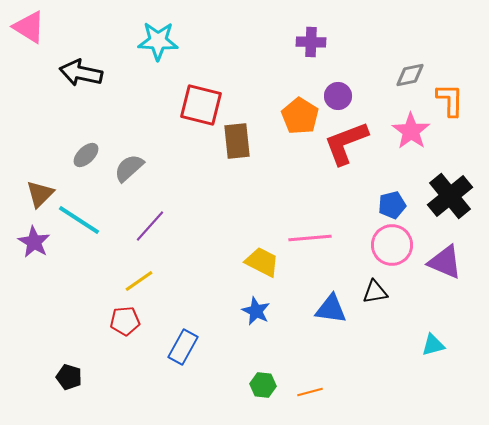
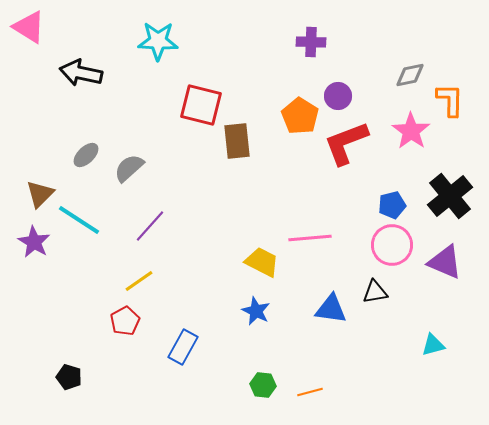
red pentagon: rotated 24 degrees counterclockwise
